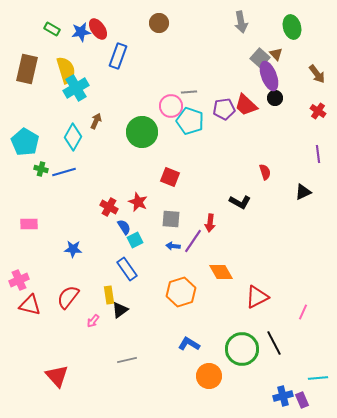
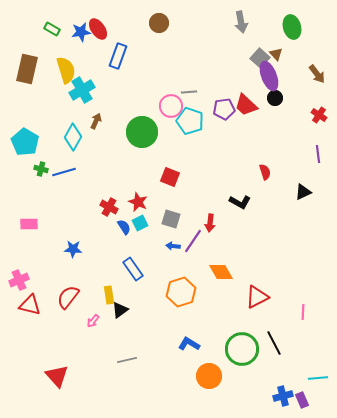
cyan cross at (76, 88): moved 6 px right, 2 px down
red cross at (318, 111): moved 1 px right, 4 px down
gray square at (171, 219): rotated 12 degrees clockwise
cyan square at (135, 240): moved 5 px right, 17 px up
blue rectangle at (127, 269): moved 6 px right
pink line at (303, 312): rotated 21 degrees counterclockwise
